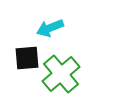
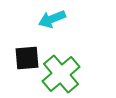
cyan arrow: moved 2 px right, 9 px up
